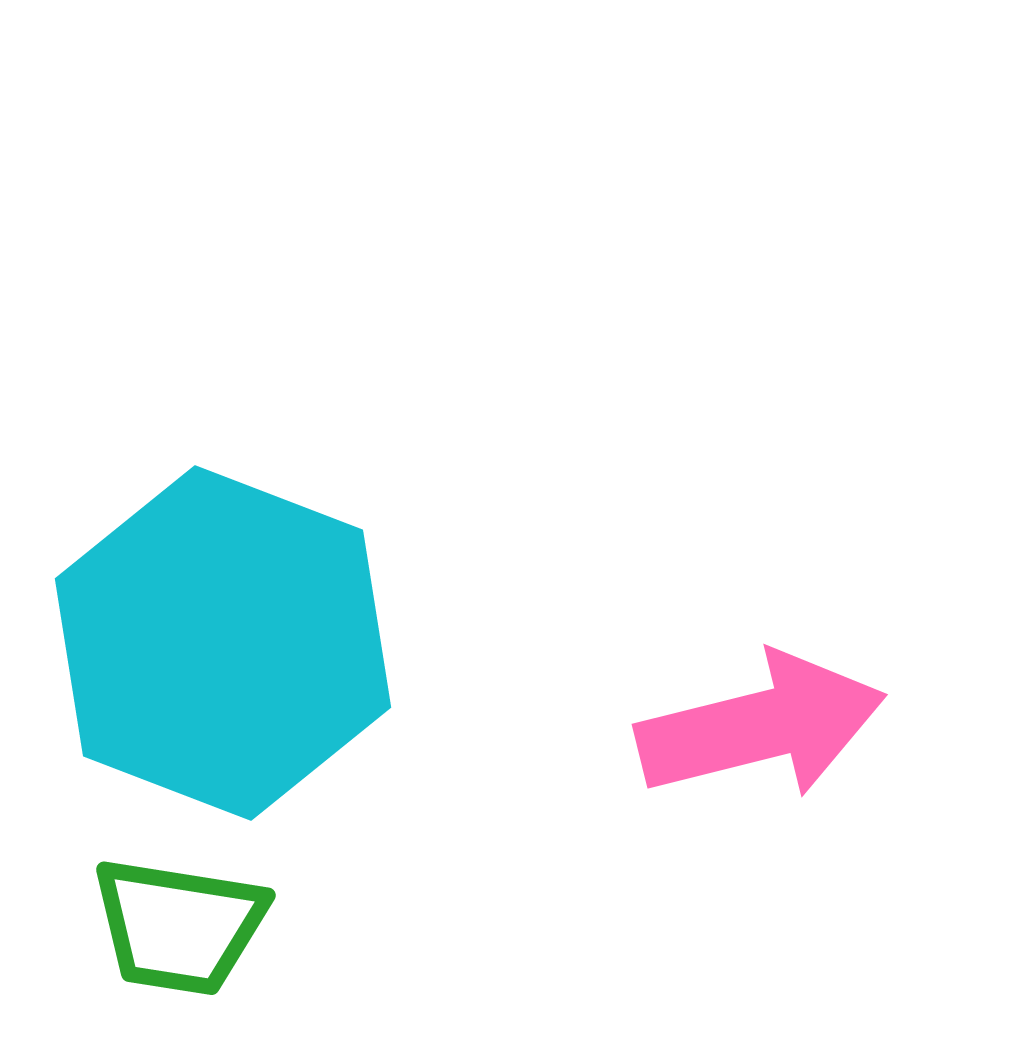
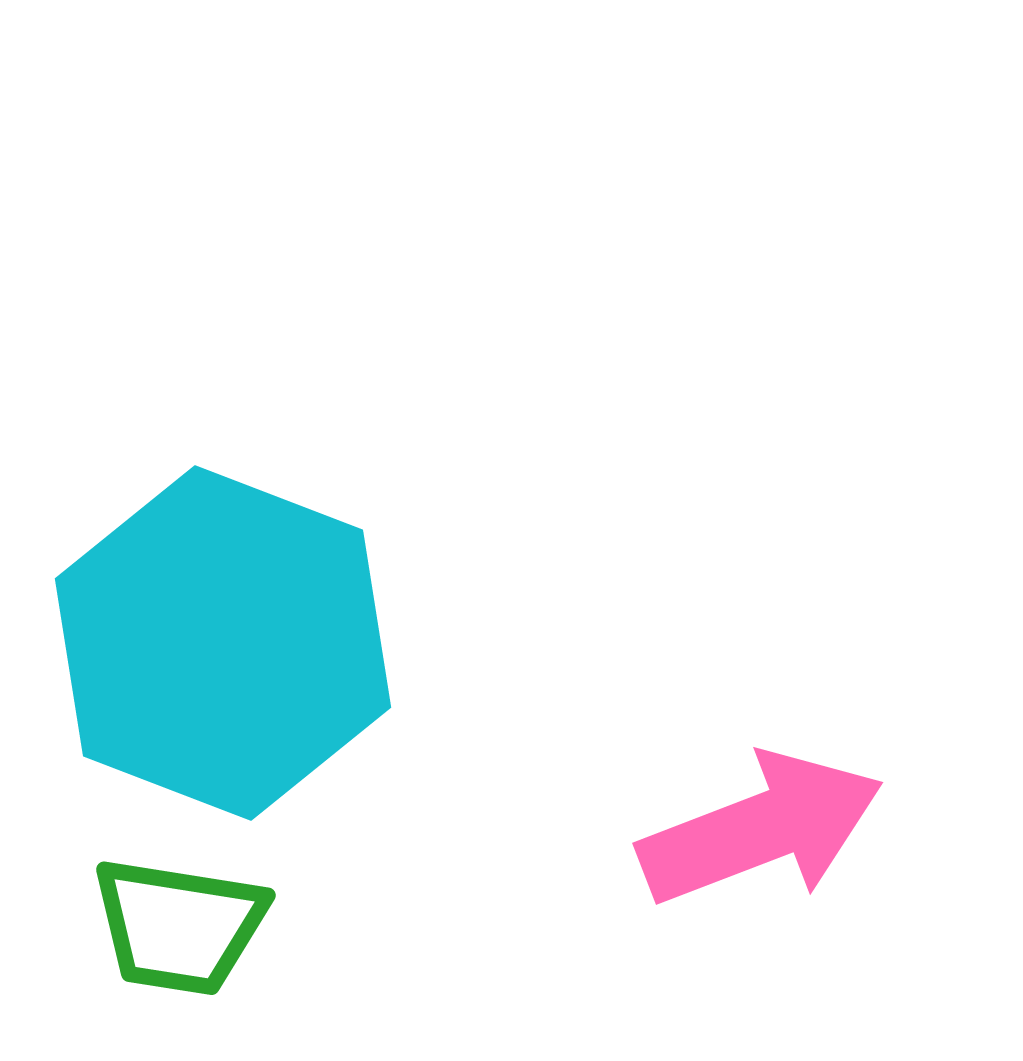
pink arrow: moved 103 px down; rotated 7 degrees counterclockwise
